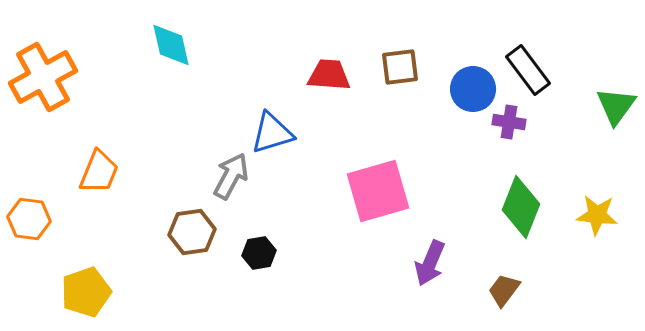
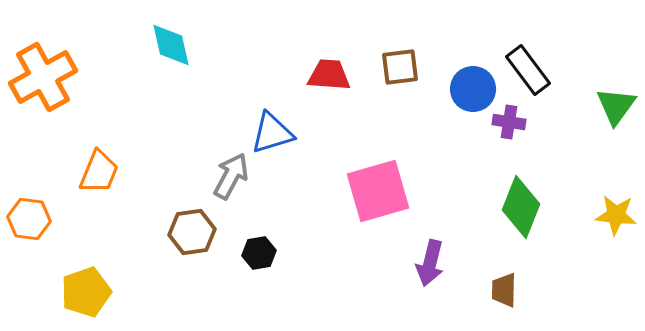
yellow star: moved 19 px right
purple arrow: rotated 9 degrees counterclockwise
brown trapezoid: rotated 36 degrees counterclockwise
